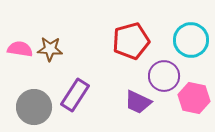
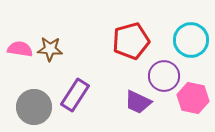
pink hexagon: moved 1 px left
